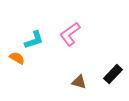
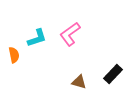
cyan L-shape: moved 3 px right, 2 px up
orange semicircle: moved 3 px left, 3 px up; rotated 49 degrees clockwise
